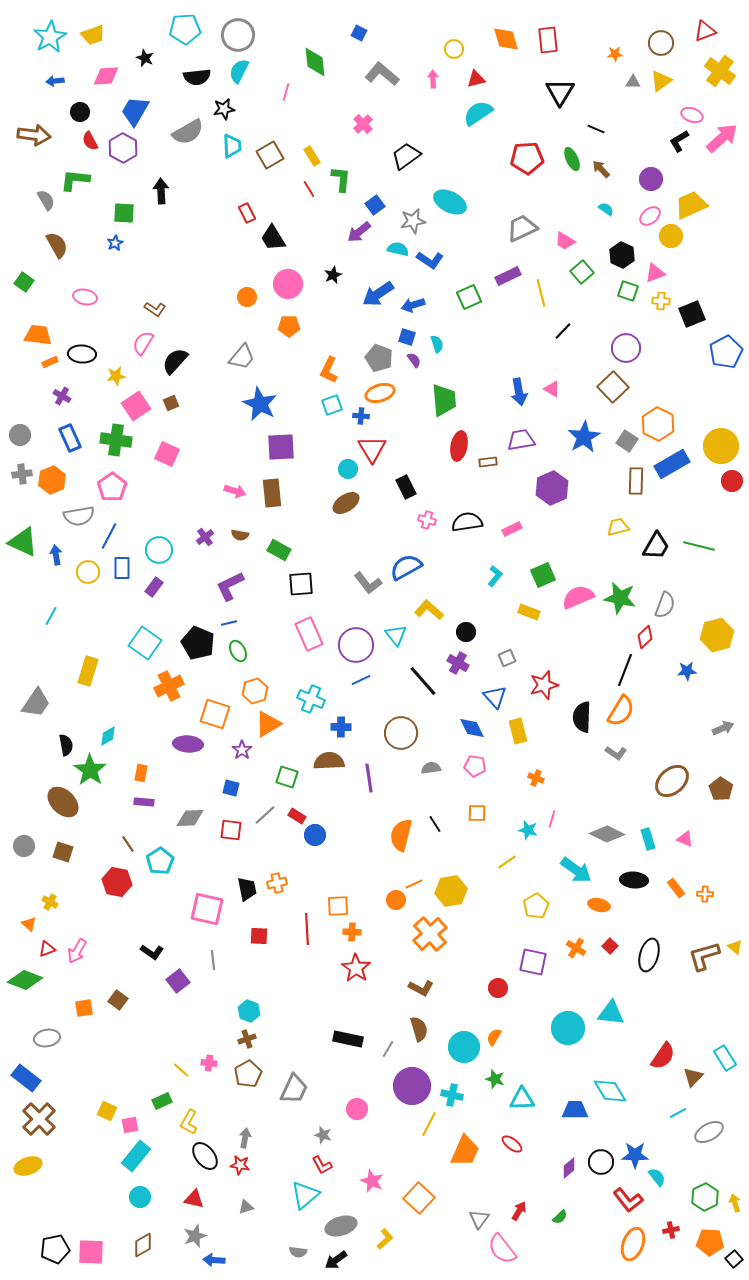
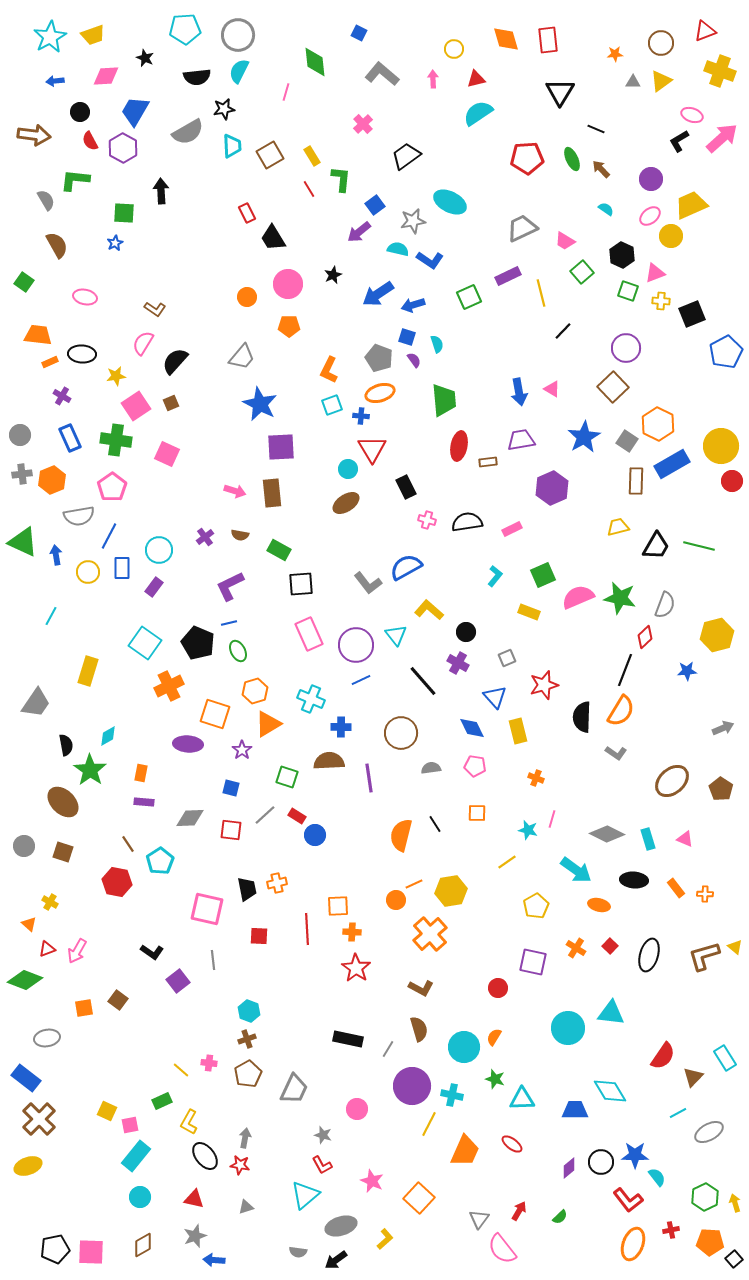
yellow cross at (720, 71): rotated 16 degrees counterclockwise
